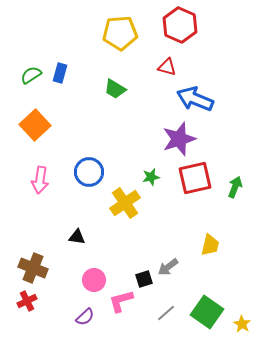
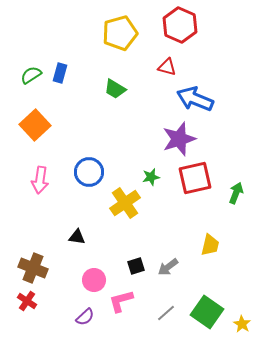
yellow pentagon: rotated 12 degrees counterclockwise
green arrow: moved 1 px right, 6 px down
black square: moved 8 px left, 13 px up
red cross: rotated 30 degrees counterclockwise
